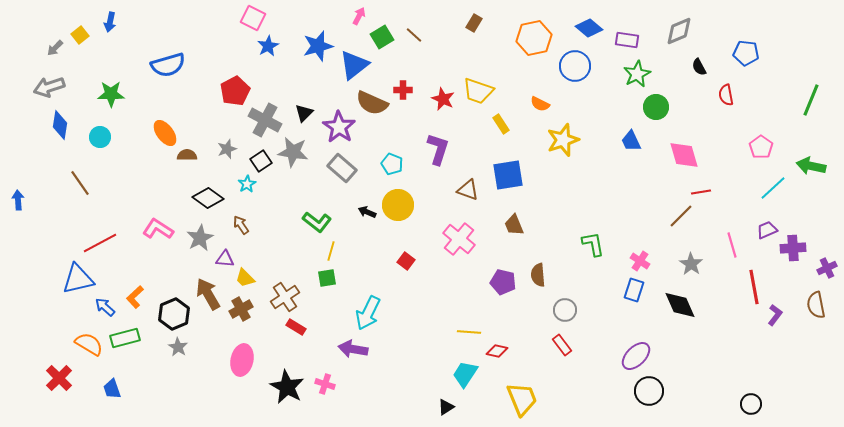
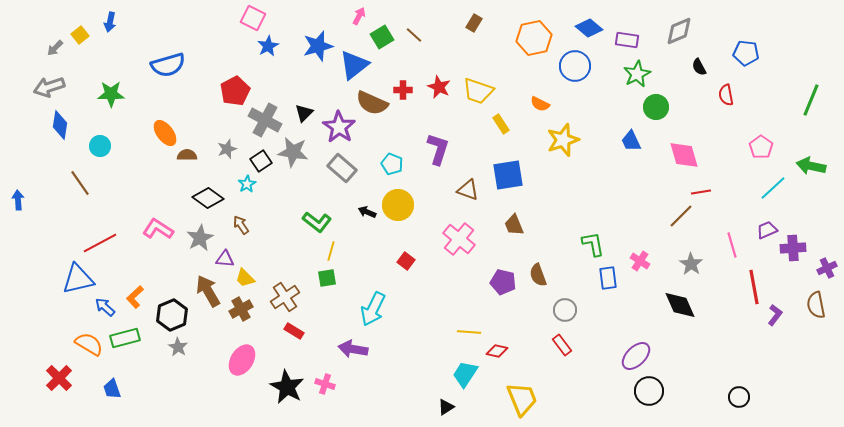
red star at (443, 99): moved 4 px left, 12 px up
cyan circle at (100, 137): moved 9 px down
brown semicircle at (538, 275): rotated 15 degrees counterclockwise
blue rectangle at (634, 290): moved 26 px left, 12 px up; rotated 25 degrees counterclockwise
brown arrow at (208, 294): moved 3 px up
cyan arrow at (368, 313): moved 5 px right, 4 px up
black hexagon at (174, 314): moved 2 px left, 1 px down
red rectangle at (296, 327): moved 2 px left, 4 px down
pink ellipse at (242, 360): rotated 20 degrees clockwise
black circle at (751, 404): moved 12 px left, 7 px up
